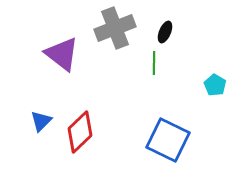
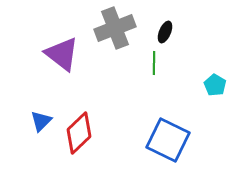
red diamond: moved 1 px left, 1 px down
